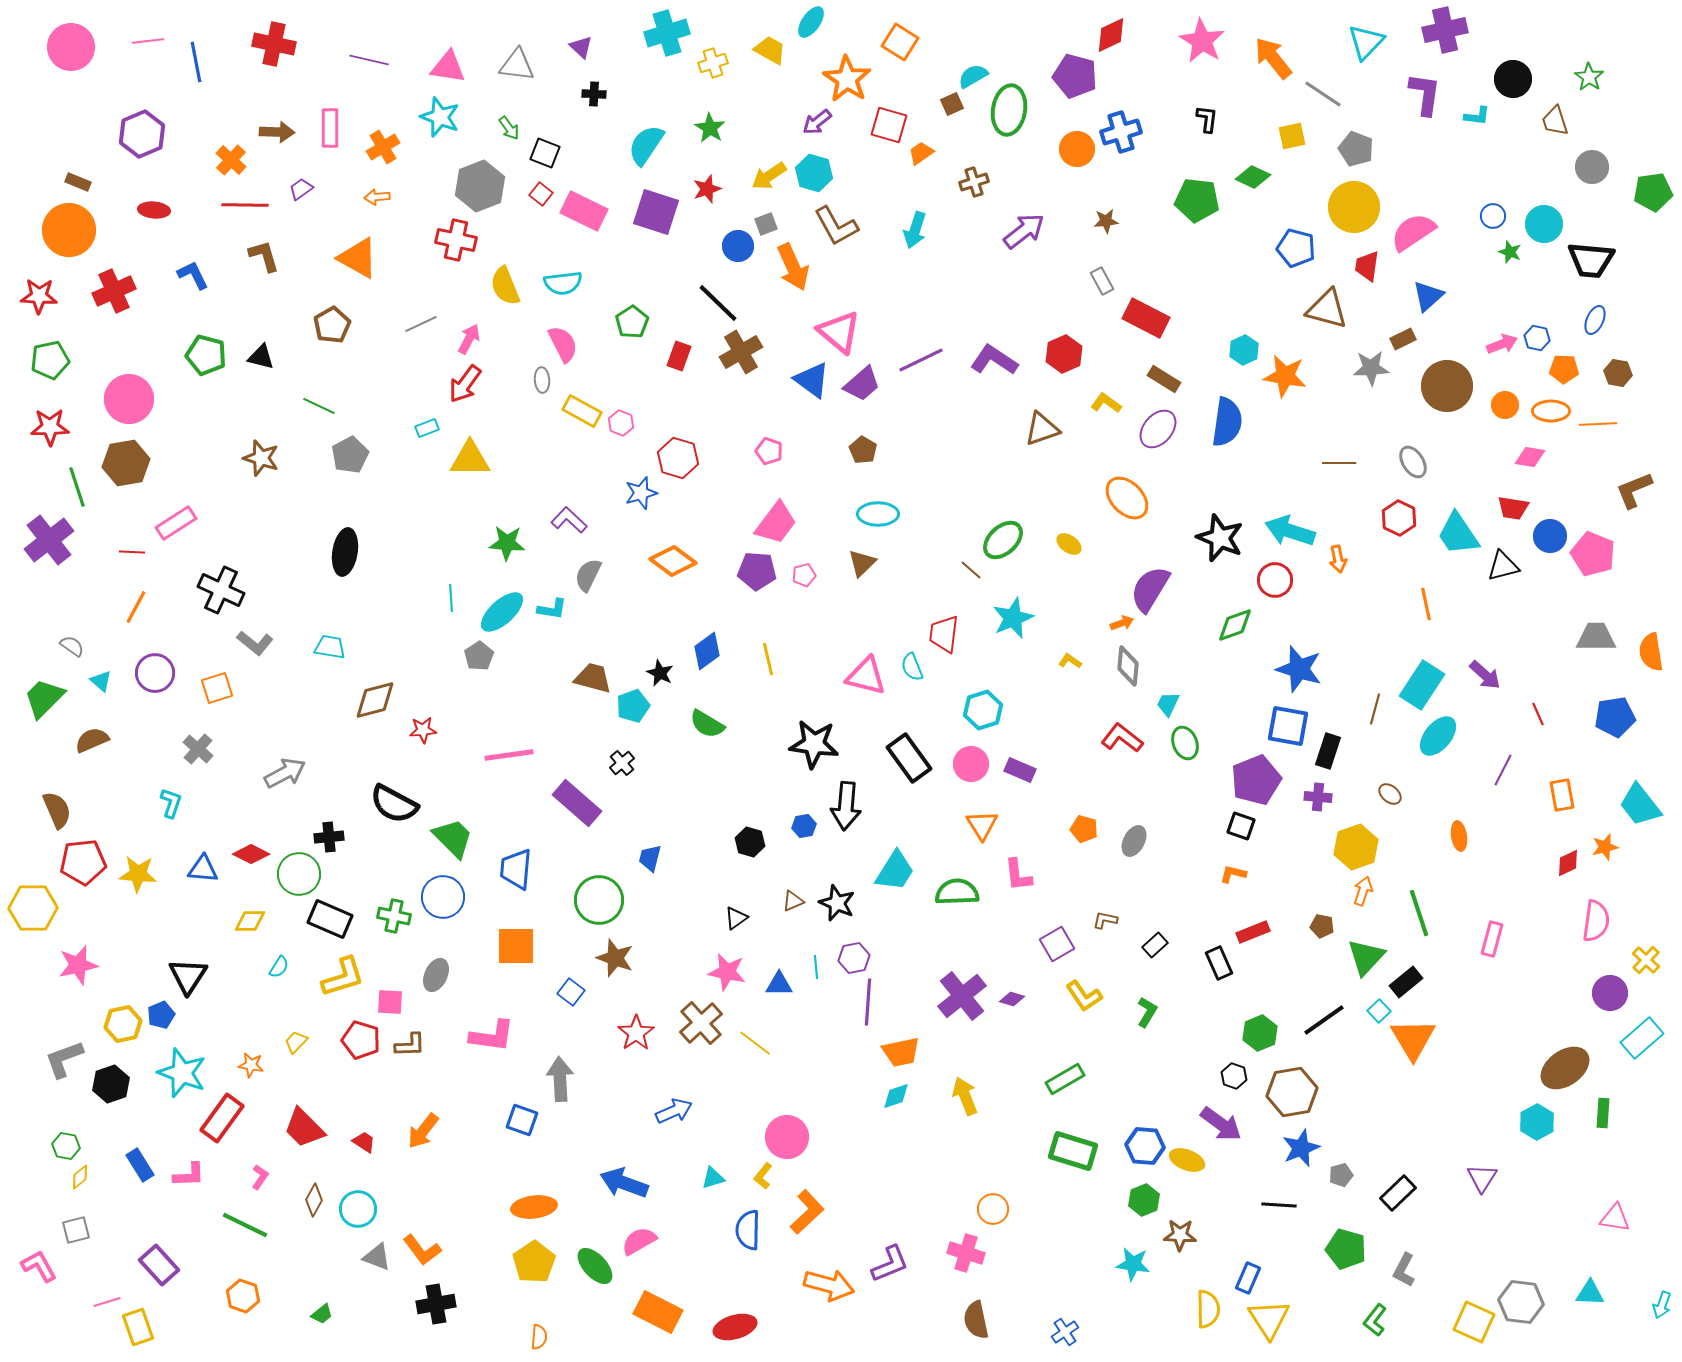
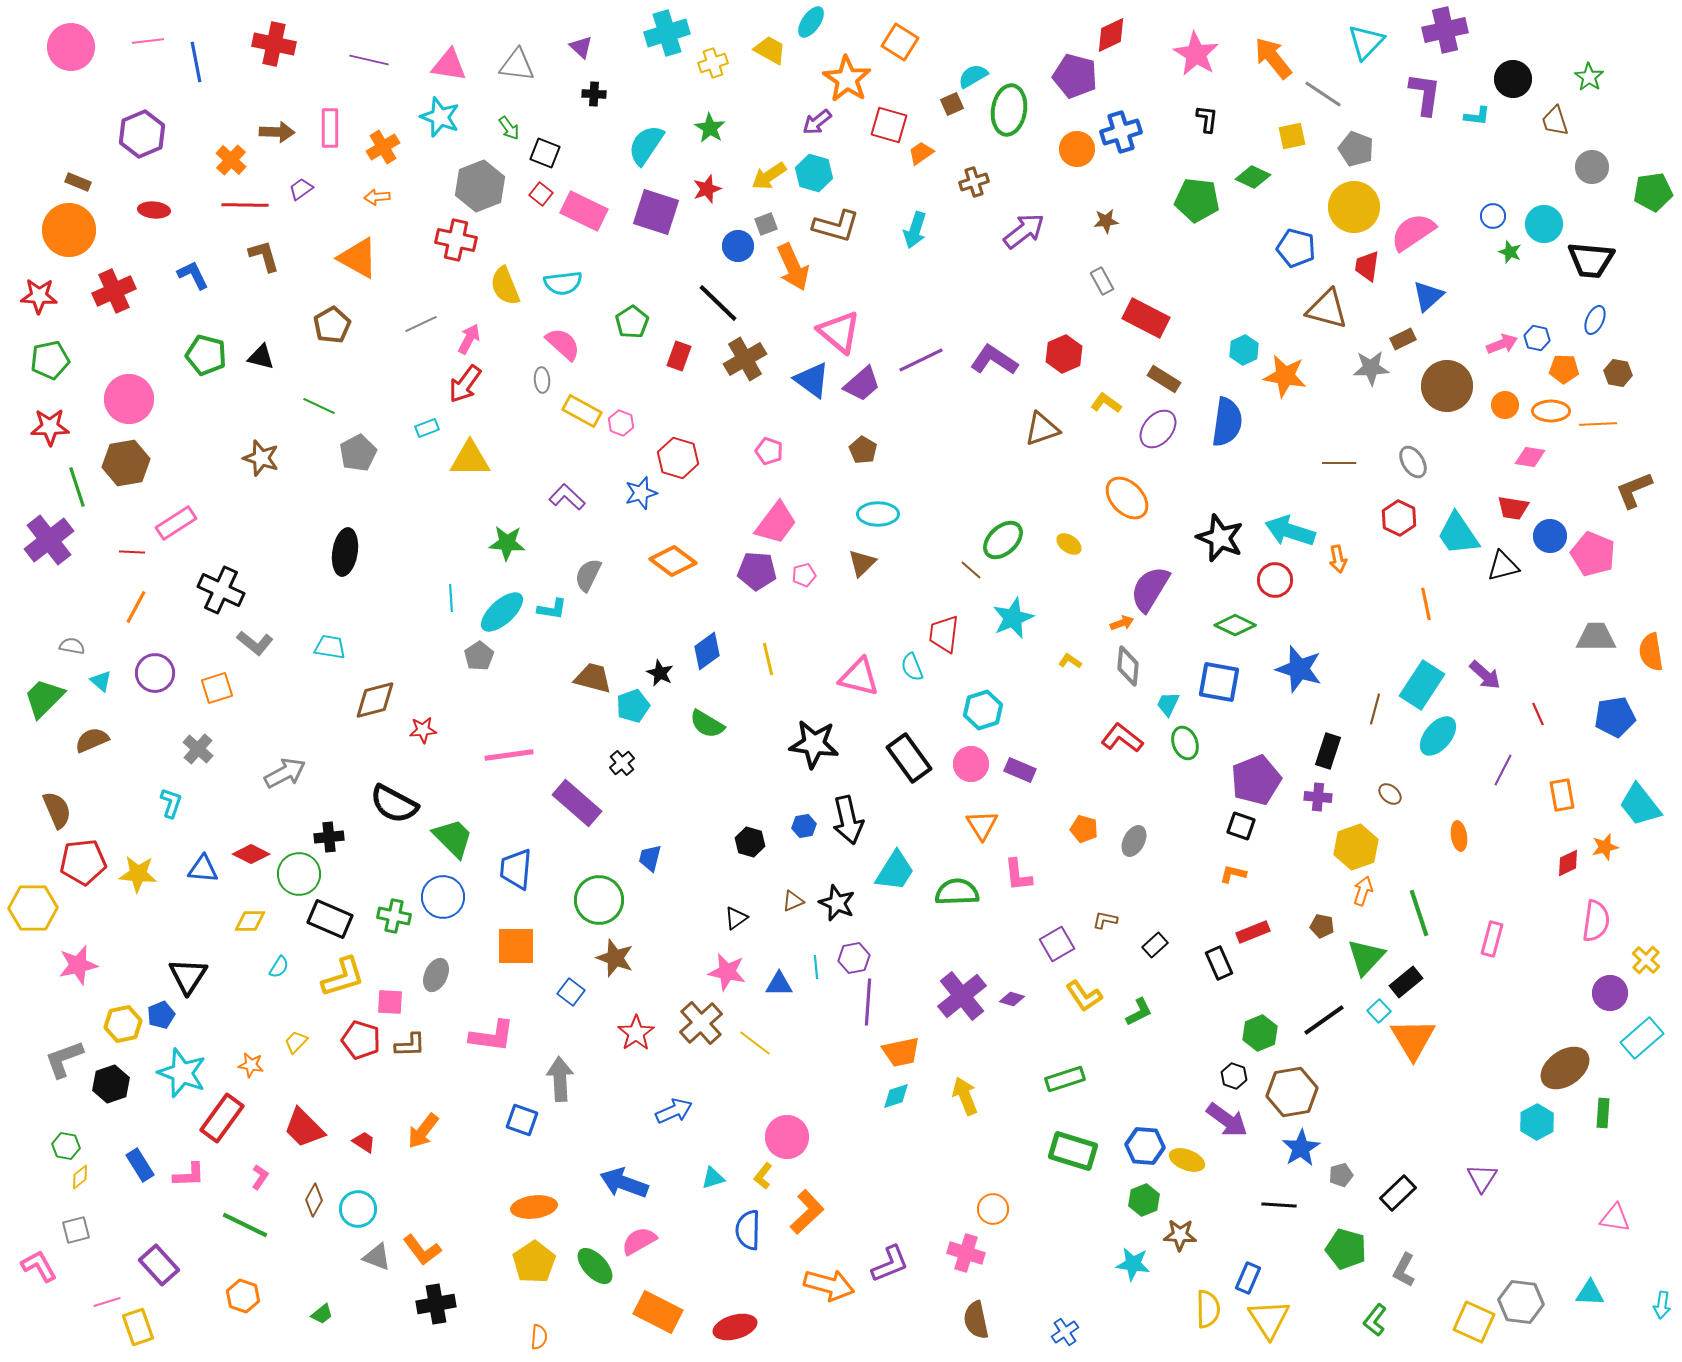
pink star at (1202, 41): moved 6 px left, 13 px down
pink triangle at (448, 67): moved 1 px right, 2 px up
brown L-shape at (836, 226): rotated 45 degrees counterclockwise
pink semicircle at (563, 344): rotated 21 degrees counterclockwise
brown cross at (741, 352): moved 4 px right, 7 px down
gray pentagon at (350, 455): moved 8 px right, 2 px up
purple L-shape at (569, 520): moved 2 px left, 23 px up
green diamond at (1235, 625): rotated 45 degrees clockwise
gray semicircle at (72, 646): rotated 25 degrees counterclockwise
pink triangle at (866, 676): moved 7 px left, 1 px down
blue square at (1288, 726): moved 69 px left, 44 px up
black arrow at (846, 806): moved 2 px right, 14 px down; rotated 18 degrees counterclockwise
green L-shape at (1147, 1012): moved 8 px left; rotated 32 degrees clockwise
green rectangle at (1065, 1079): rotated 12 degrees clockwise
purple arrow at (1221, 1124): moved 6 px right, 4 px up
blue star at (1301, 1148): rotated 9 degrees counterclockwise
cyan arrow at (1662, 1305): rotated 12 degrees counterclockwise
